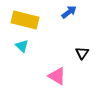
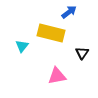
yellow rectangle: moved 26 px right, 13 px down
cyan triangle: rotated 24 degrees clockwise
pink triangle: rotated 42 degrees counterclockwise
